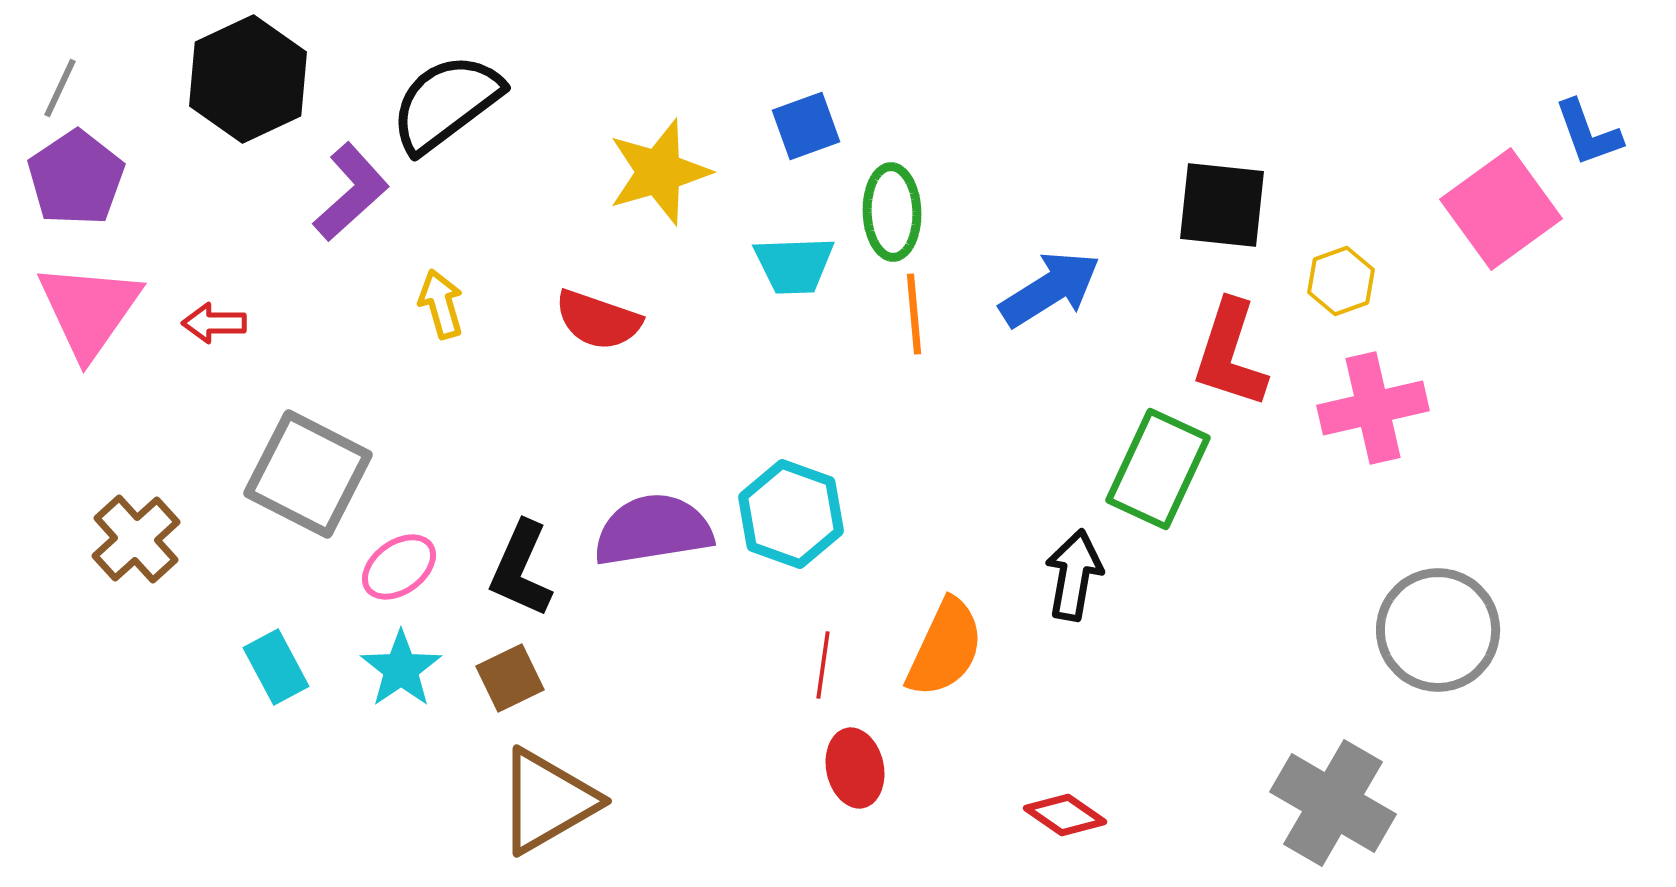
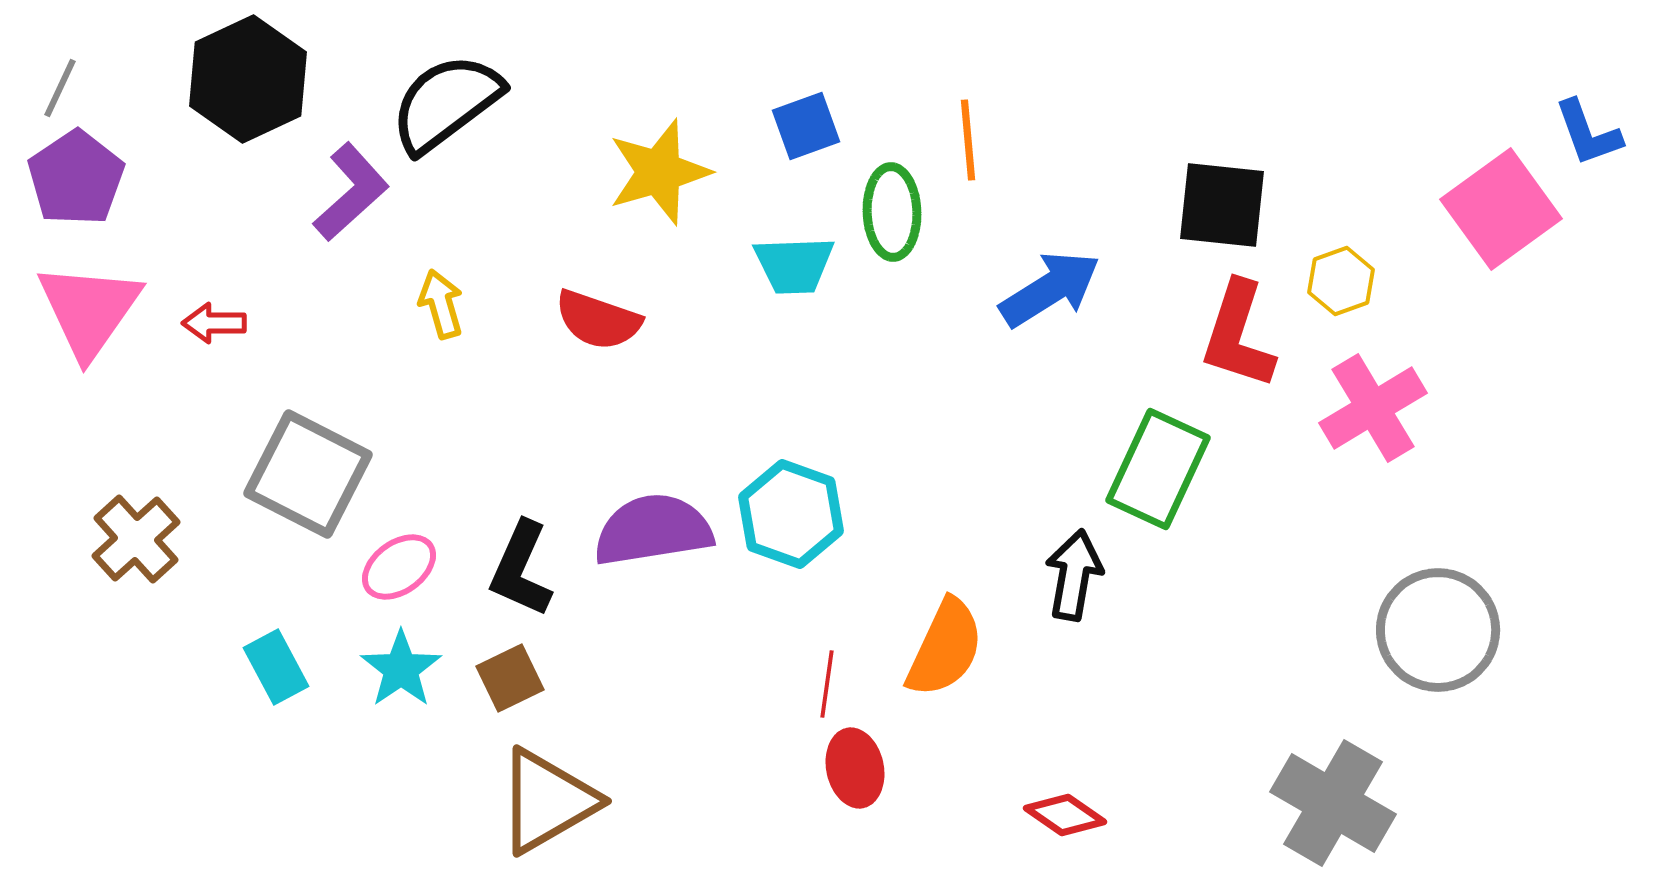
orange line: moved 54 px right, 174 px up
red L-shape: moved 8 px right, 19 px up
pink cross: rotated 18 degrees counterclockwise
red line: moved 4 px right, 19 px down
